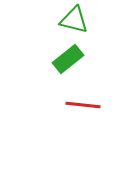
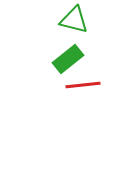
red line: moved 20 px up; rotated 12 degrees counterclockwise
